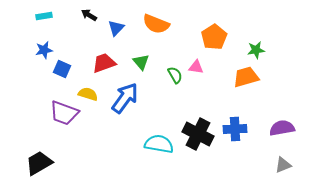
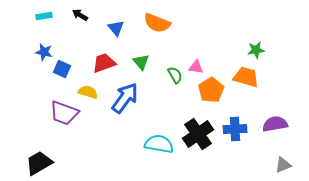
black arrow: moved 9 px left
orange semicircle: moved 1 px right, 1 px up
blue triangle: rotated 24 degrees counterclockwise
orange pentagon: moved 3 px left, 53 px down
blue star: moved 2 px down; rotated 24 degrees clockwise
orange trapezoid: rotated 32 degrees clockwise
yellow semicircle: moved 2 px up
purple semicircle: moved 7 px left, 4 px up
black cross: rotated 28 degrees clockwise
